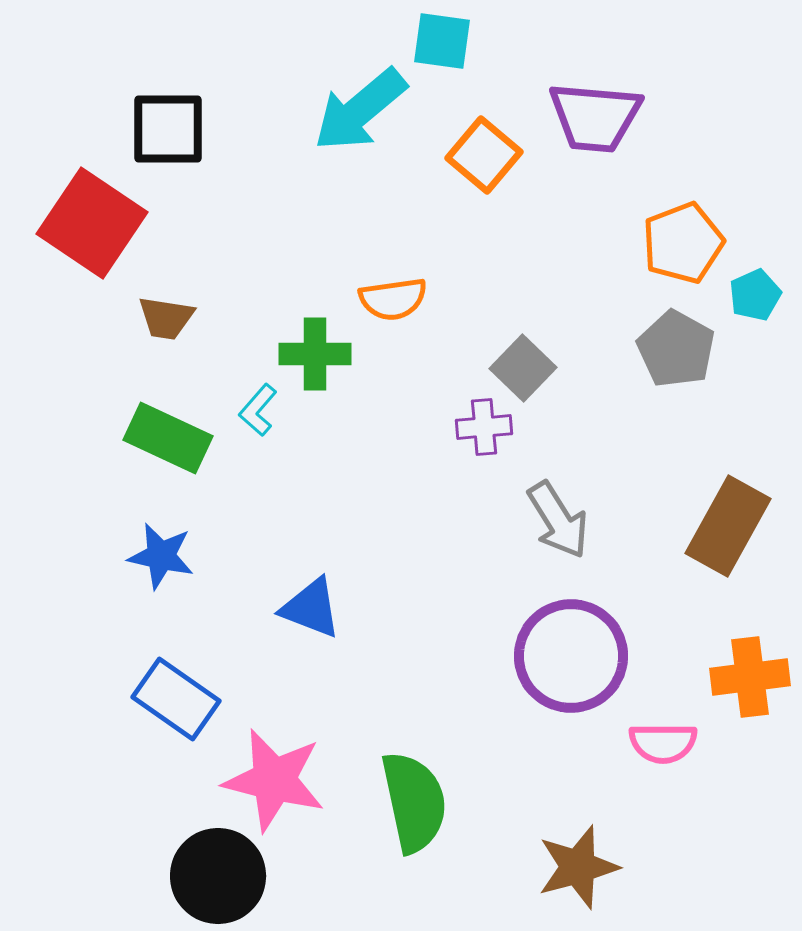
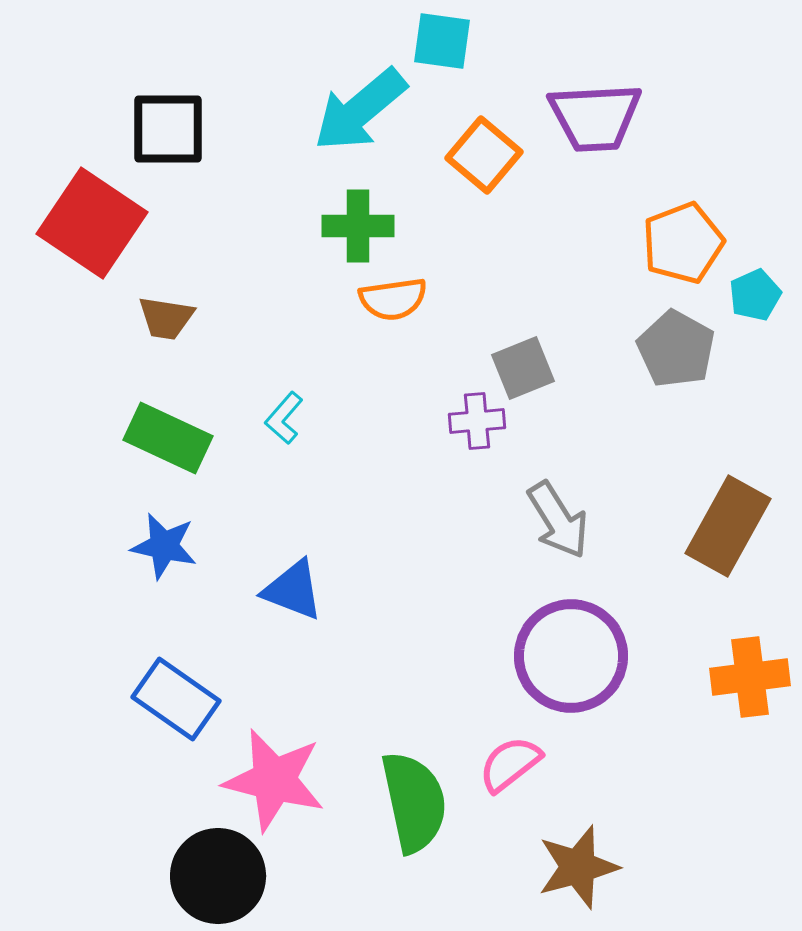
purple trapezoid: rotated 8 degrees counterclockwise
green cross: moved 43 px right, 128 px up
gray square: rotated 24 degrees clockwise
cyan L-shape: moved 26 px right, 8 px down
purple cross: moved 7 px left, 6 px up
blue star: moved 3 px right, 10 px up
blue triangle: moved 18 px left, 18 px up
pink semicircle: moved 153 px left, 21 px down; rotated 142 degrees clockwise
